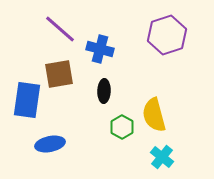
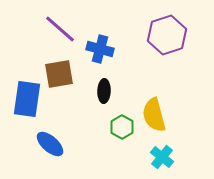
blue rectangle: moved 1 px up
blue ellipse: rotated 52 degrees clockwise
